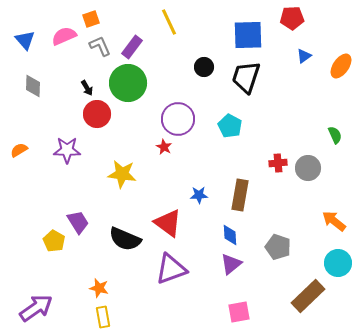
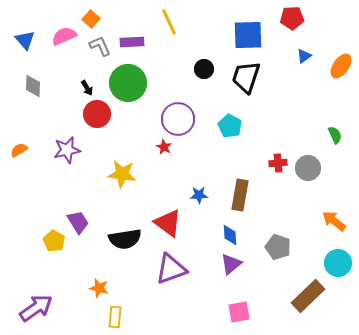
orange square at (91, 19): rotated 30 degrees counterclockwise
purple rectangle at (132, 47): moved 5 px up; rotated 50 degrees clockwise
black circle at (204, 67): moved 2 px down
purple star at (67, 150): rotated 12 degrees counterclockwise
black semicircle at (125, 239): rotated 32 degrees counterclockwise
yellow rectangle at (103, 317): moved 12 px right; rotated 15 degrees clockwise
